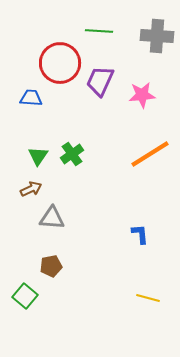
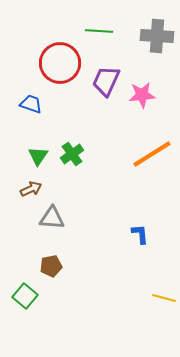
purple trapezoid: moved 6 px right
blue trapezoid: moved 6 px down; rotated 15 degrees clockwise
orange line: moved 2 px right
yellow line: moved 16 px right
